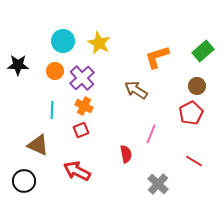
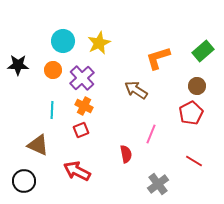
yellow star: rotated 20 degrees clockwise
orange L-shape: moved 1 px right, 1 px down
orange circle: moved 2 px left, 1 px up
gray cross: rotated 10 degrees clockwise
